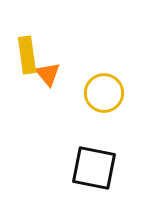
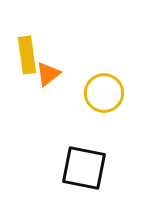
orange triangle: rotated 32 degrees clockwise
black square: moved 10 px left
